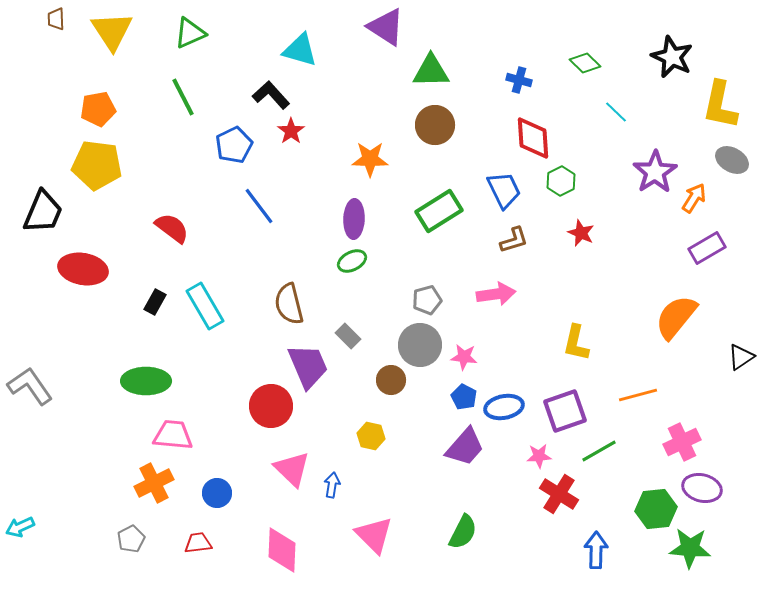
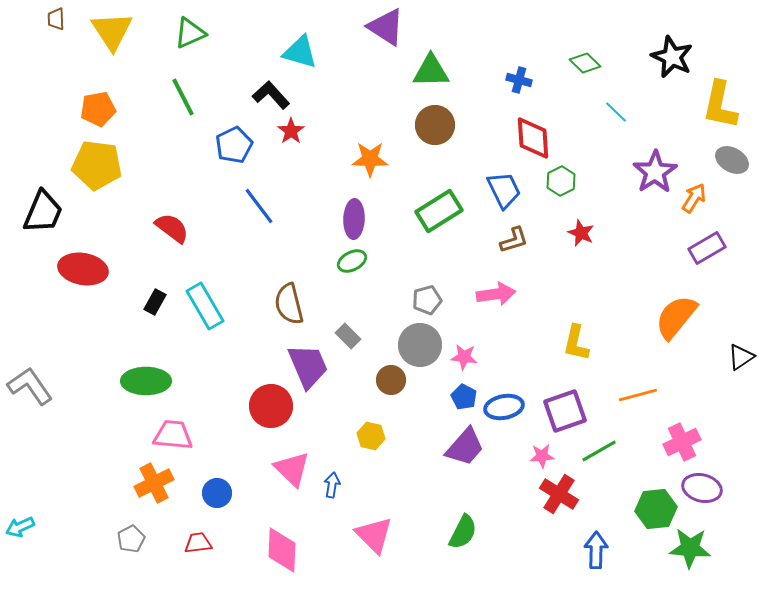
cyan triangle at (300, 50): moved 2 px down
pink star at (539, 456): moved 3 px right
